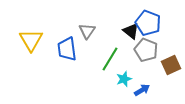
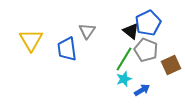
blue pentagon: rotated 25 degrees clockwise
green line: moved 14 px right
